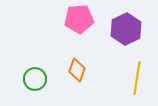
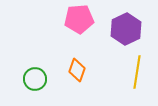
yellow line: moved 6 px up
